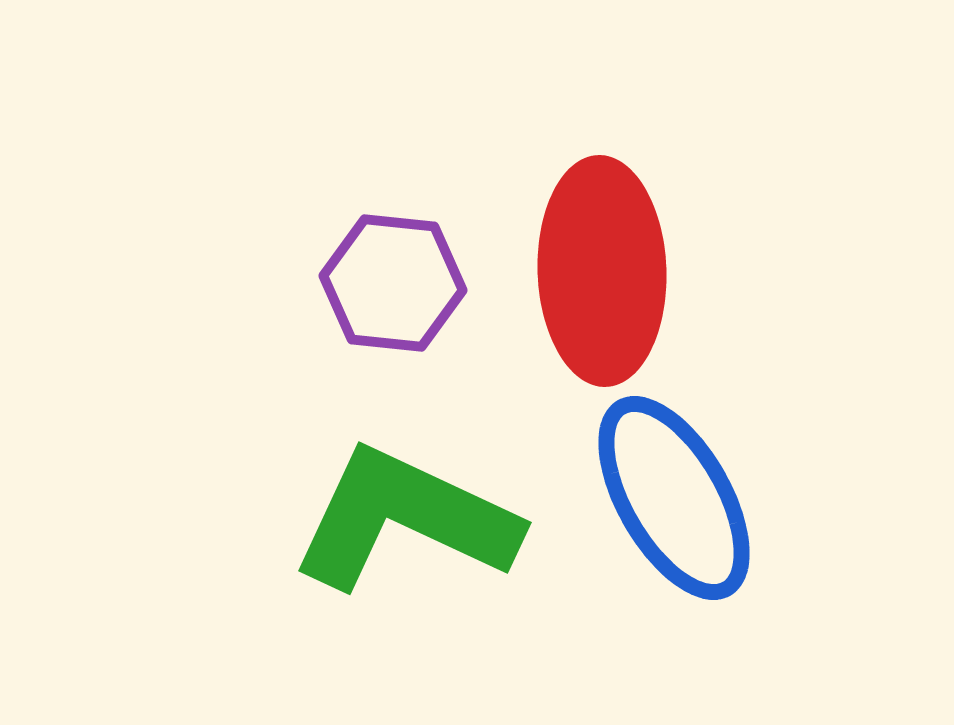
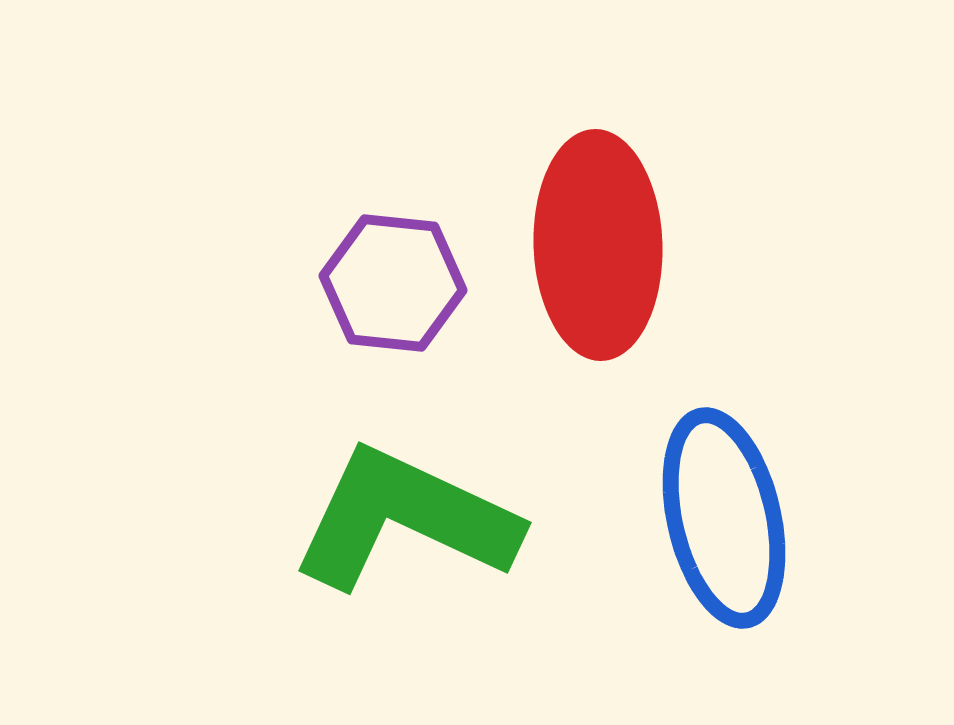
red ellipse: moved 4 px left, 26 px up
blue ellipse: moved 50 px right, 20 px down; rotated 17 degrees clockwise
